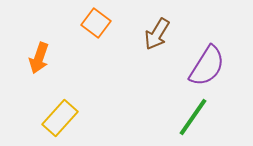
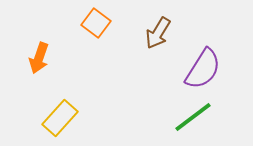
brown arrow: moved 1 px right, 1 px up
purple semicircle: moved 4 px left, 3 px down
green line: rotated 18 degrees clockwise
